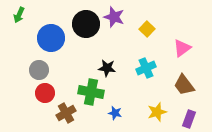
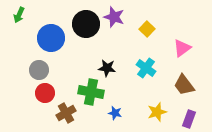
cyan cross: rotated 30 degrees counterclockwise
